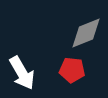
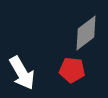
gray diamond: rotated 15 degrees counterclockwise
